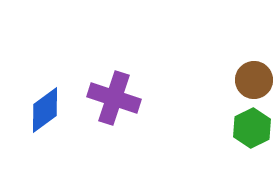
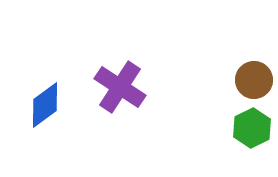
purple cross: moved 6 px right, 11 px up; rotated 15 degrees clockwise
blue diamond: moved 5 px up
